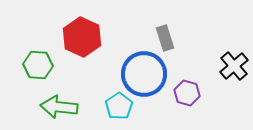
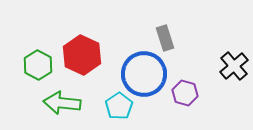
red hexagon: moved 18 px down
green hexagon: rotated 24 degrees clockwise
purple hexagon: moved 2 px left
green arrow: moved 3 px right, 4 px up
